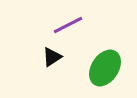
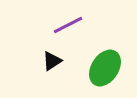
black triangle: moved 4 px down
